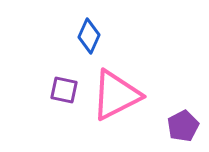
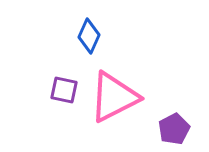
pink triangle: moved 2 px left, 2 px down
purple pentagon: moved 9 px left, 3 px down
